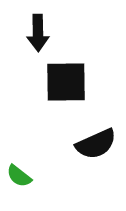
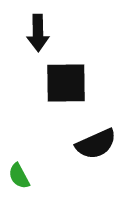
black square: moved 1 px down
green semicircle: rotated 24 degrees clockwise
